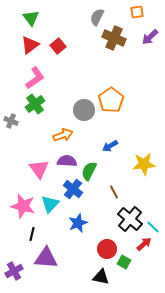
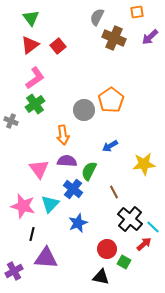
orange arrow: rotated 102 degrees clockwise
